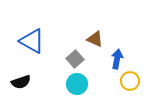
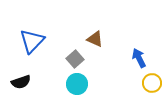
blue triangle: rotated 44 degrees clockwise
blue arrow: moved 22 px right, 1 px up; rotated 36 degrees counterclockwise
yellow circle: moved 22 px right, 2 px down
